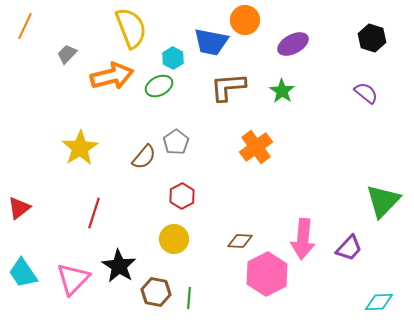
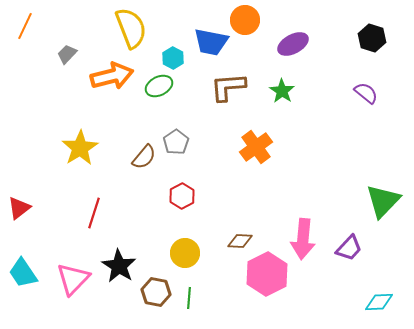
yellow circle: moved 11 px right, 14 px down
